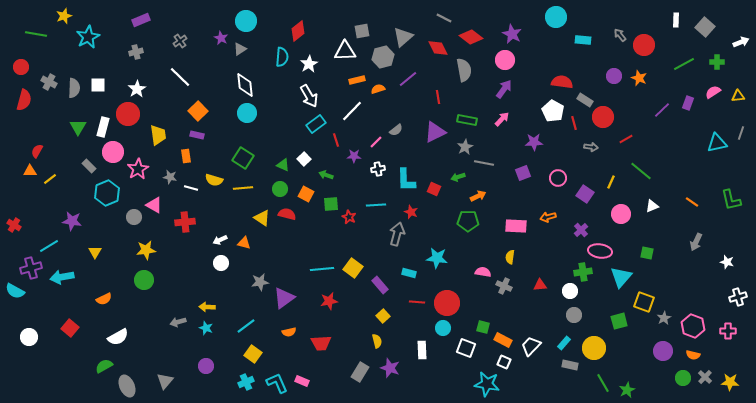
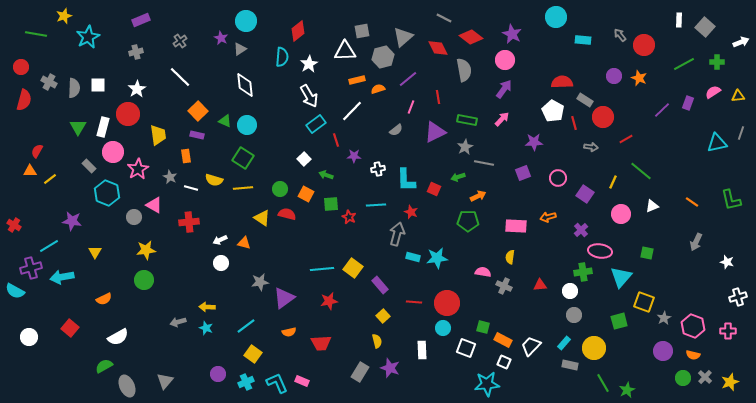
white rectangle at (676, 20): moved 3 px right
red semicircle at (562, 82): rotated 10 degrees counterclockwise
cyan circle at (247, 113): moved 12 px down
pink line at (376, 142): moved 35 px right, 35 px up; rotated 24 degrees counterclockwise
green triangle at (283, 165): moved 58 px left, 44 px up
gray star at (170, 177): rotated 16 degrees clockwise
yellow line at (611, 182): moved 2 px right
cyan hexagon at (107, 193): rotated 15 degrees counterclockwise
red cross at (185, 222): moved 4 px right
cyan star at (437, 258): rotated 15 degrees counterclockwise
cyan rectangle at (409, 273): moved 4 px right, 16 px up
red line at (417, 302): moved 3 px left
purple circle at (206, 366): moved 12 px right, 8 px down
yellow star at (730, 382): rotated 24 degrees counterclockwise
cyan star at (487, 384): rotated 15 degrees counterclockwise
